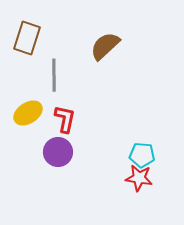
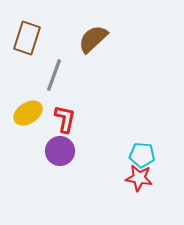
brown semicircle: moved 12 px left, 7 px up
gray line: rotated 20 degrees clockwise
purple circle: moved 2 px right, 1 px up
